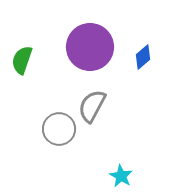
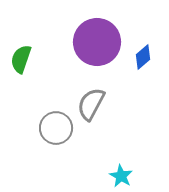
purple circle: moved 7 px right, 5 px up
green semicircle: moved 1 px left, 1 px up
gray semicircle: moved 1 px left, 2 px up
gray circle: moved 3 px left, 1 px up
